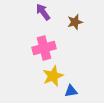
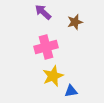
purple arrow: rotated 12 degrees counterclockwise
pink cross: moved 2 px right, 1 px up
